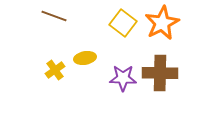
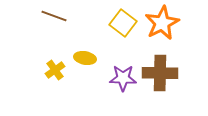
yellow ellipse: rotated 20 degrees clockwise
